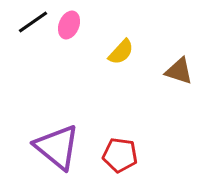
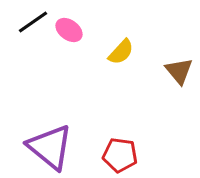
pink ellipse: moved 5 px down; rotated 76 degrees counterclockwise
brown triangle: rotated 32 degrees clockwise
purple triangle: moved 7 px left
